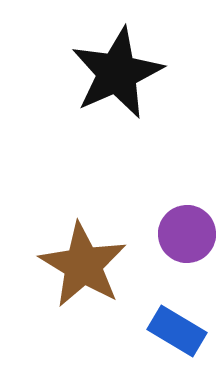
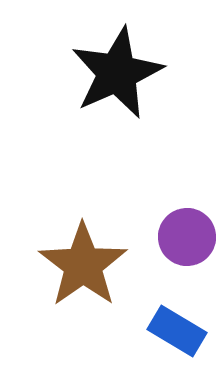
purple circle: moved 3 px down
brown star: rotated 6 degrees clockwise
